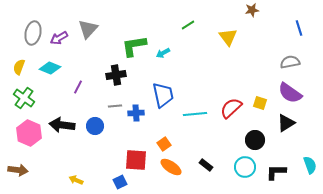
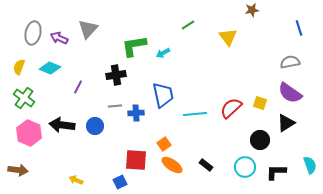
purple arrow: rotated 54 degrees clockwise
black circle: moved 5 px right
orange ellipse: moved 1 px right, 2 px up
